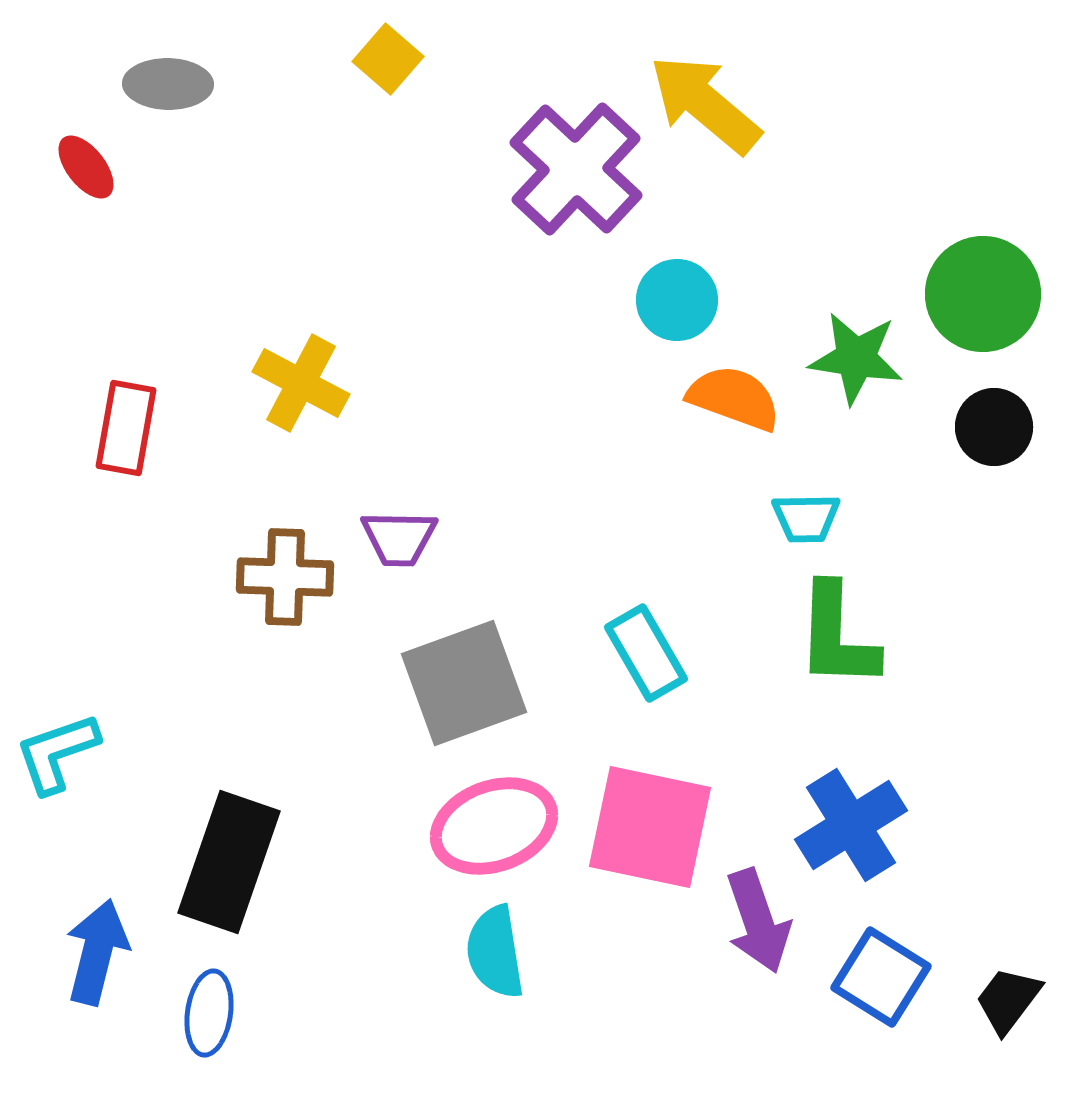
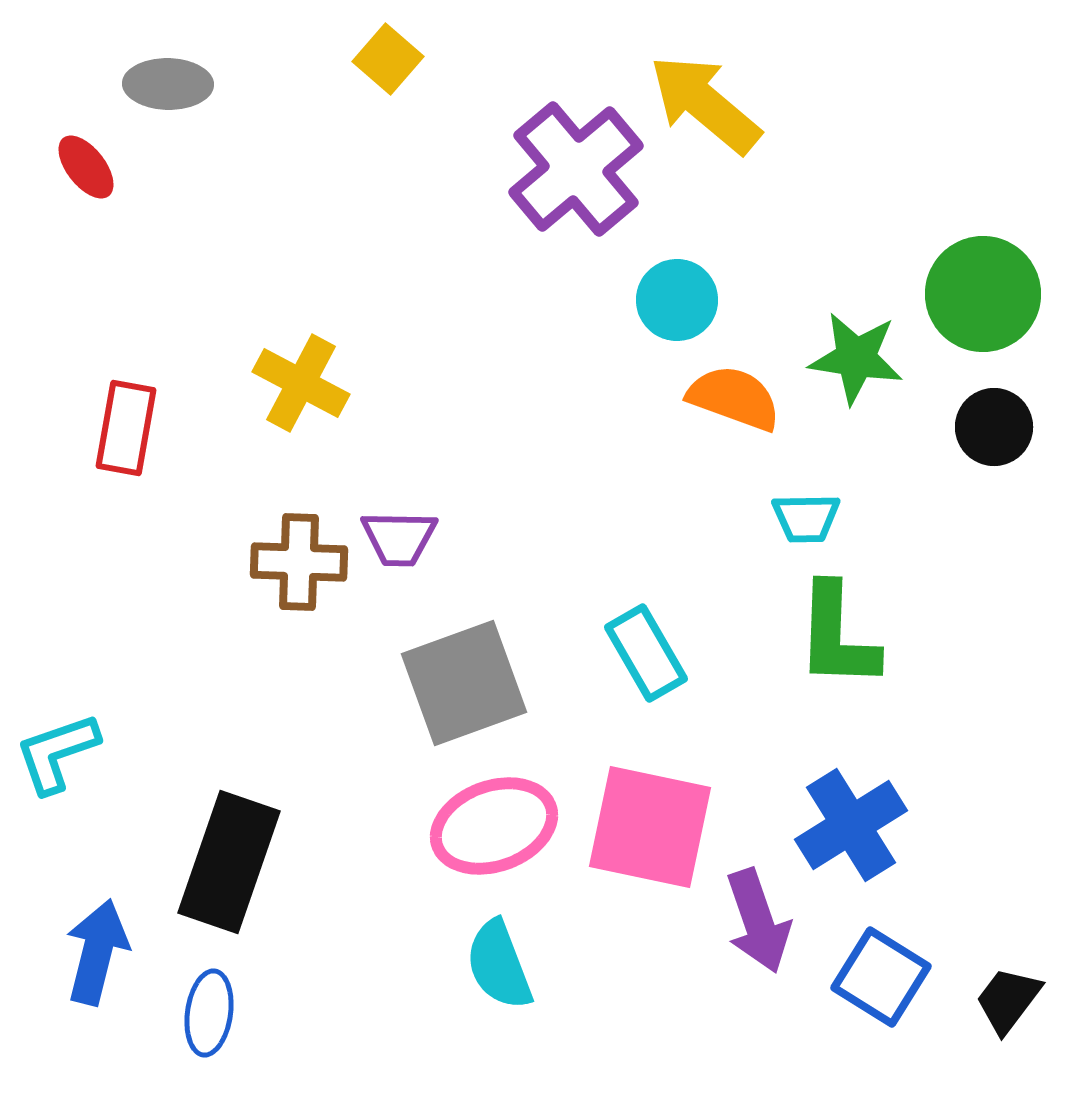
purple cross: rotated 7 degrees clockwise
brown cross: moved 14 px right, 15 px up
cyan semicircle: moved 4 px right, 13 px down; rotated 12 degrees counterclockwise
